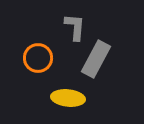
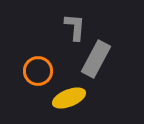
orange circle: moved 13 px down
yellow ellipse: moved 1 px right; rotated 28 degrees counterclockwise
